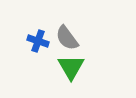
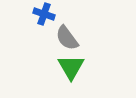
blue cross: moved 6 px right, 27 px up
